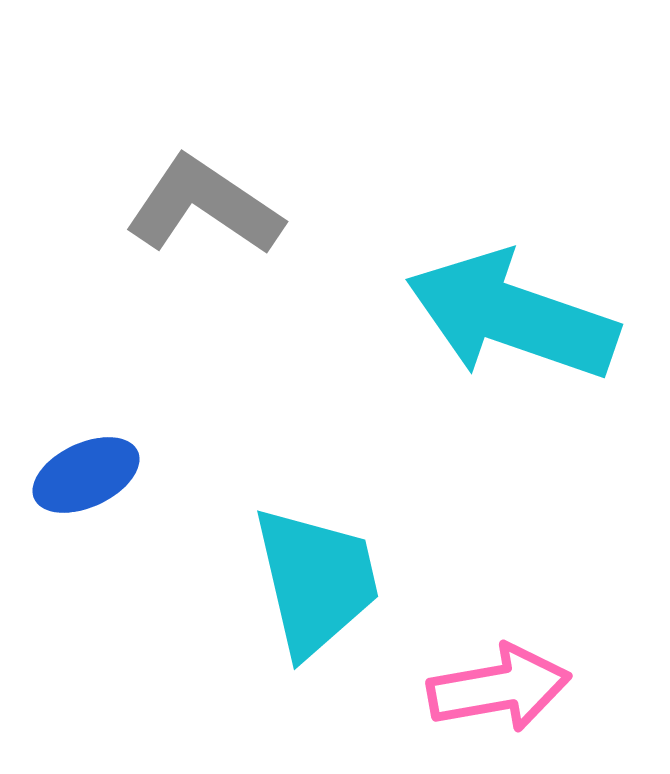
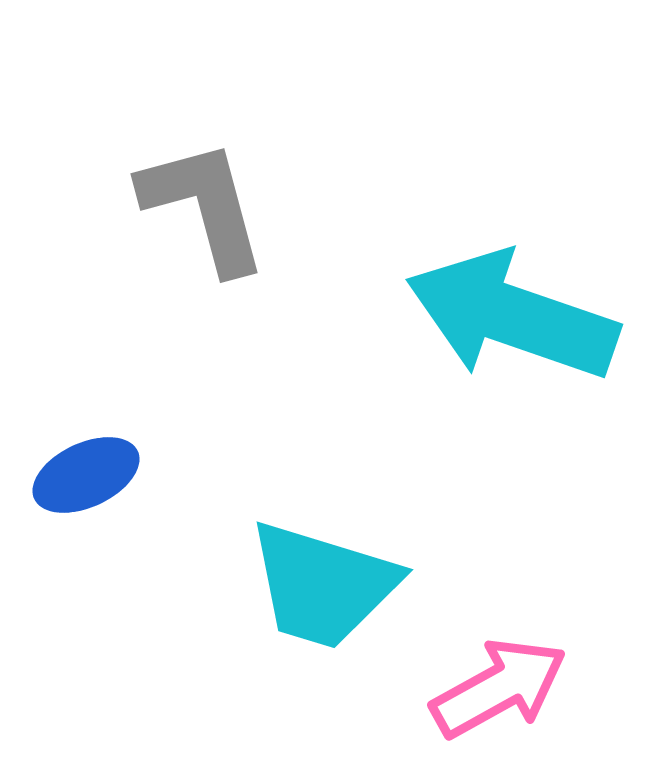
gray L-shape: rotated 41 degrees clockwise
cyan trapezoid: moved 7 px right, 4 px down; rotated 120 degrees clockwise
pink arrow: rotated 19 degrees counterclockwise
